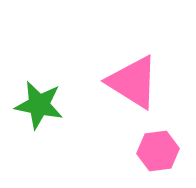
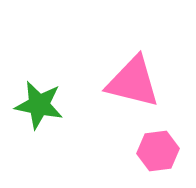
pink triangle: rotated 18 degrees counterclockwise
